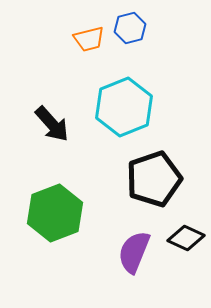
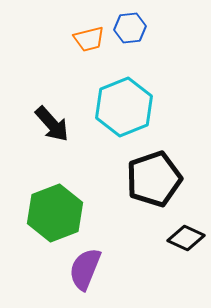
blue hexagon: rotated 8 degrees clockwise
purple semicircle: moved 49 px left, 17 px down
